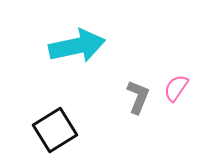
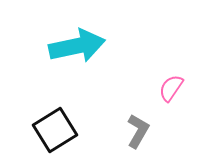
pink semicircle: moved 5 px left
gray L-shape: moved 34 px down; rotated 8 degrees clockwise
